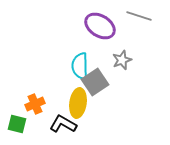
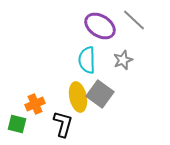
gray line: moved 5 px left, 4 px down; rotated 25 degrees clockwise
gray star: moved 1 px right
cyan semicircle: moved 7 px right, 6 px up
gray square: moved 5 px right, 12 px down; rotated 20 degrees counterclockwise
yellow ellipse: moved 6 px up; rotated 20 degrees counterclockwise
black L-shape: rotated 76 degrees clockwise
